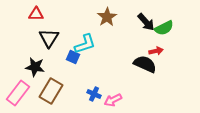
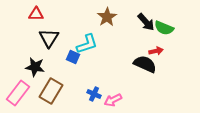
green semicircle: rotated 48 degrees clockwise
cyan L-shape: moved 2 px right
